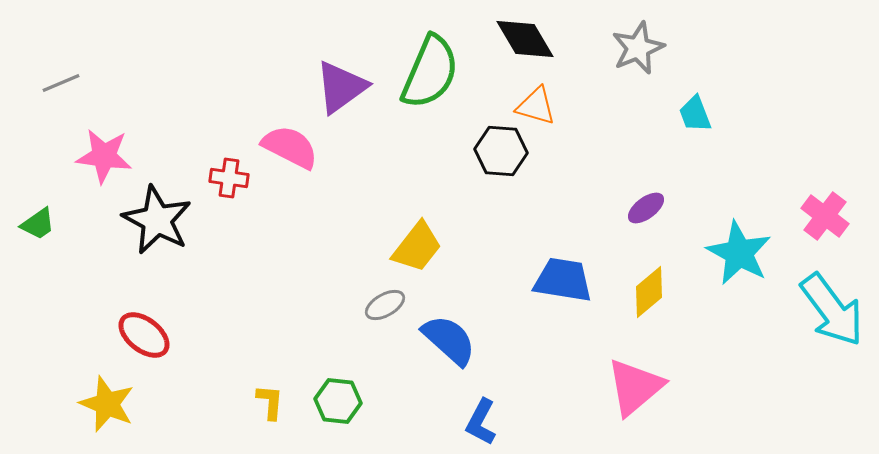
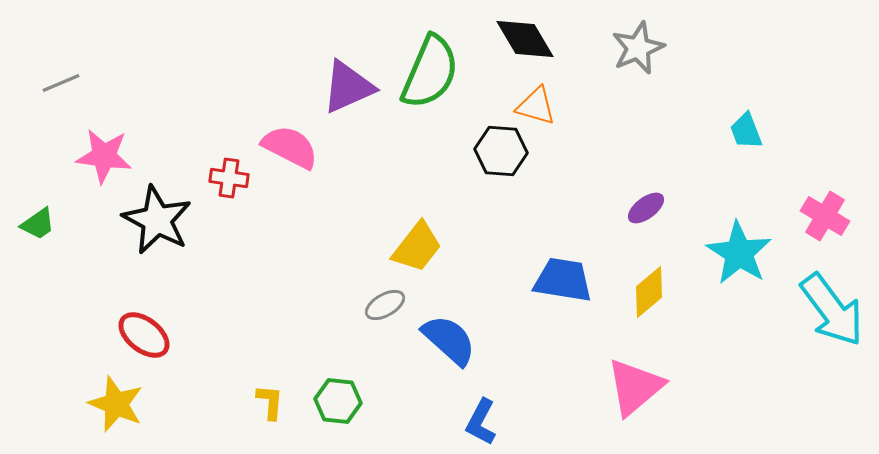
purple triangle: moved 7 px right; rotated 12 degrees clockwise
cyan trapezoid: moved 51 px right, 17 px down
pink cross: rotated 6 degrees counterclockwise
cyan star: rotated 4 degrees clockwise
yellow star: moved 9 px right
